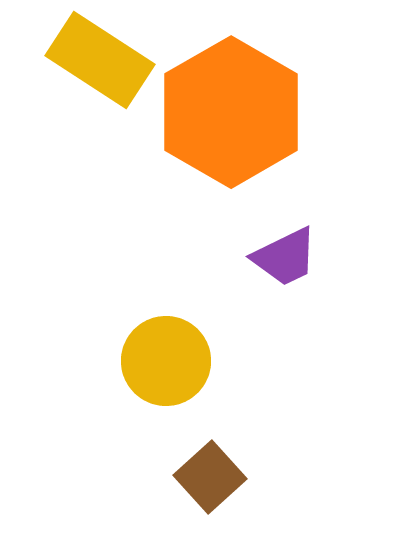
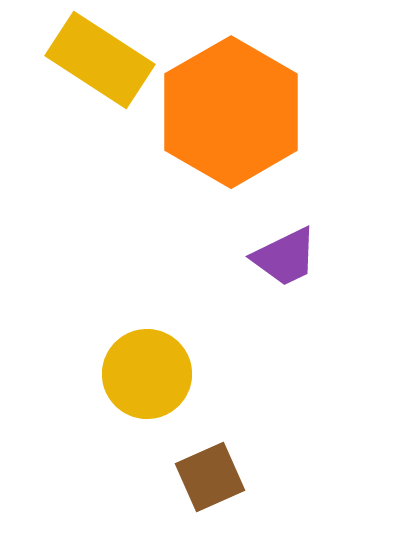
yellow circle: moved 19 px left, 13 px down
brown square: rotated 18 degrees clockwise
